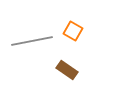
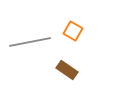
gray line: moved 2 px left, 1 px down
